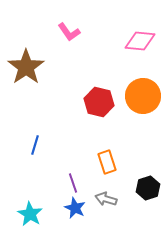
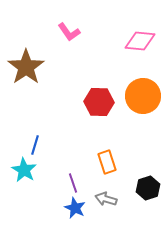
red hexagon: rotated 12 degrees counterclockwise
cyan star: moved 6 px left, 44 px up
